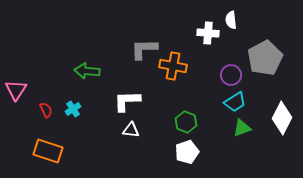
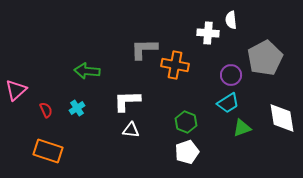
orange cross: moved 2 px right, 1 px up
pink triangle: rotated 15 degrees clockwise
cyan trapezoid: moved 7 px left, 1 px down
cyan cross: moved 4 px right, 1 px up
white diamond: rotated 36 degrees counterclockwise
